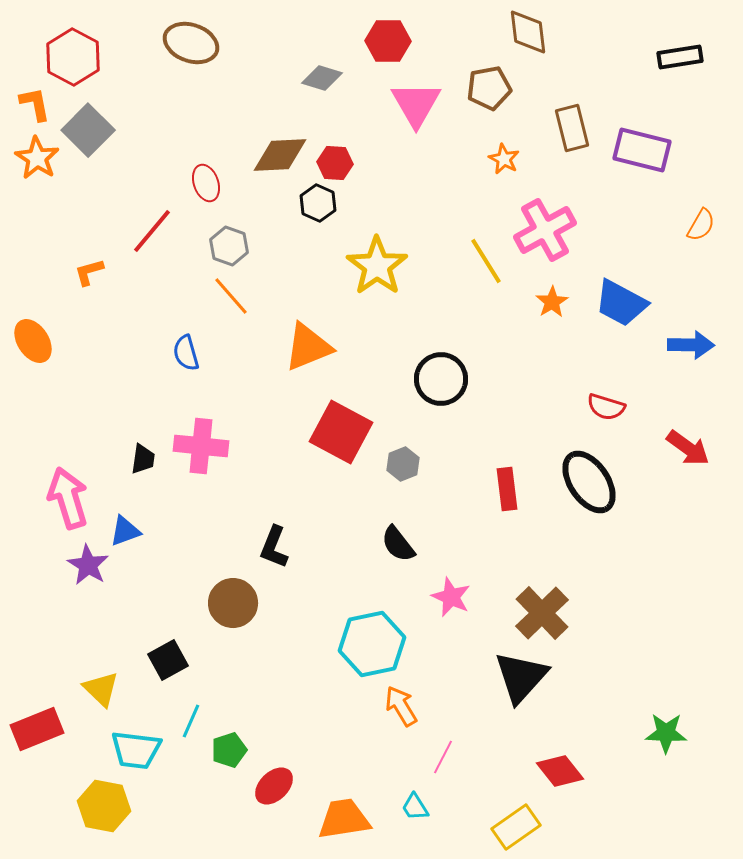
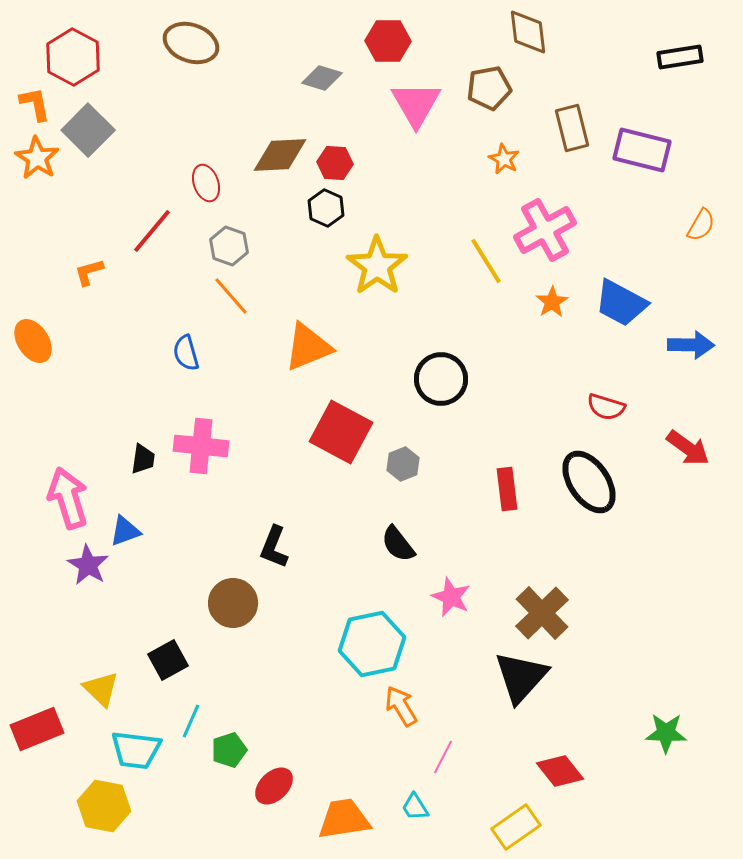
black hexagon at (318, 203): moved 8 px right, 5 px down
